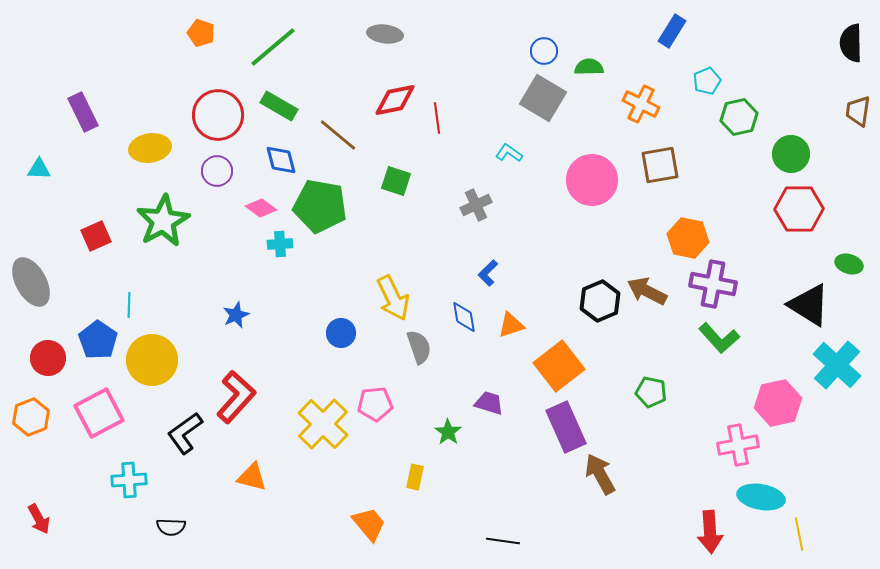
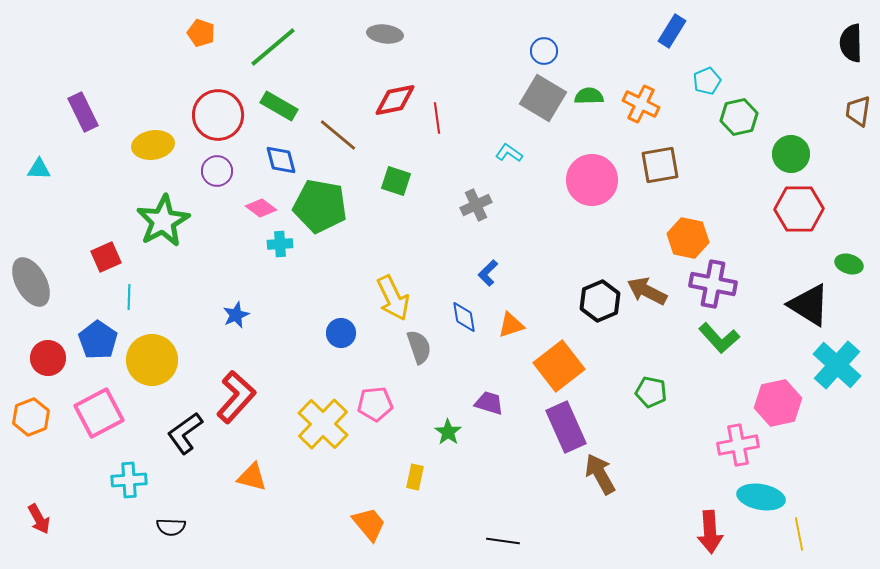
green semicircle at (589, 67): moved 29 px down
yellow ellipse at (150, 148): moved 3 px right, 3 px up
red square at (96, 236): moved 10 px right, 21 px down
cyan line at (129, 305): moved 8 px up
